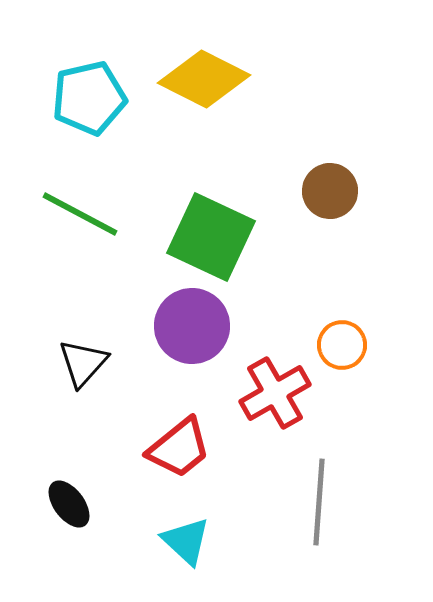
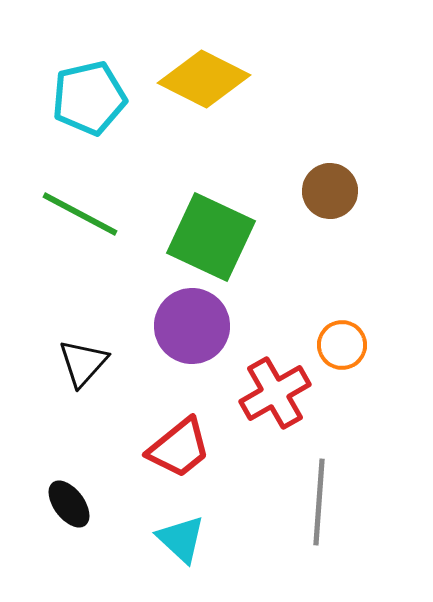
cyan triangle: moved 5 px left, 2 px up
